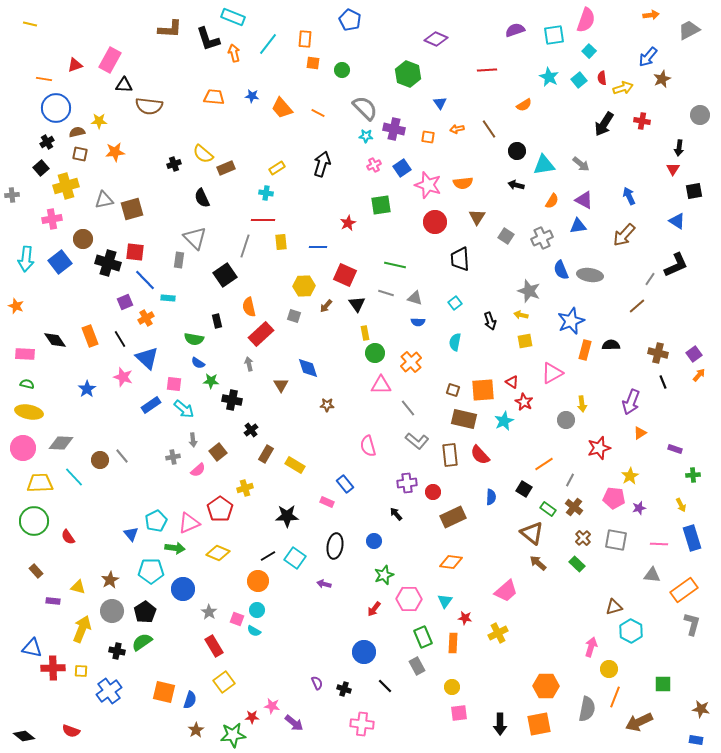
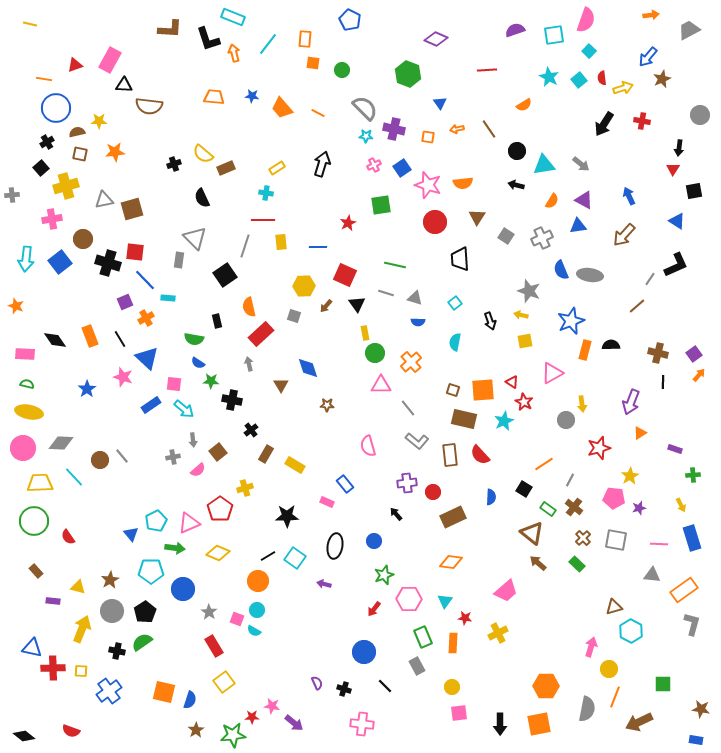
black line at (663, 382): rotated 24 degrees clockwise
